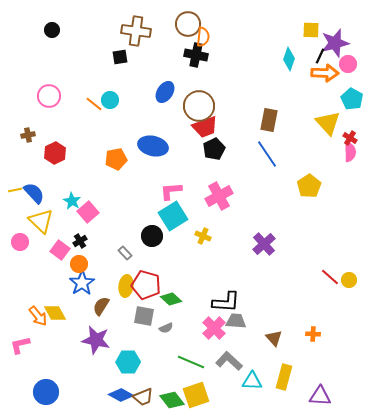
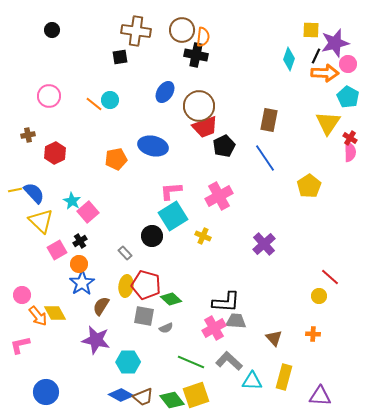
brown circle at (188, 24): moved 6 px left, 6 px down
black line at (320, 56): moved 4 px left
cyan pentagon at (352, 99): moved 4 px left, 2 px up
yellow triangle at (328, 123): rotated 16 degrees clockwise
black pentagon at (214, 149): moved 10 px right, 3 px up
blue line at (267, 154): moved 2 px left, 4 px down
pink circle at (20, 242): moved 2 px right, 53 px down
pink square at (60, 250): moved 3 px left; rotated 24 degrees clockwise
yellow circle at (349, 280): moved 30 px left, 16 px down
pink cross at (214, 328): rotated 15 degrees clockwise
